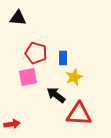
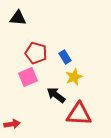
blue rectangle: moved 2 px right, 1 px up; rotated 32 degrees counterclockwise
pink square: rotated 12 degrees counterclockwise
